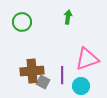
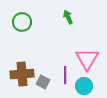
green arrow: rotated 32 degrees counterclockwise
pink triangle: rotated 40 degrees counterclockwise
brown cross: moved 10 px left, 3 px down
purple line: moved 3 px right
cyan circle: moved 3 px right
